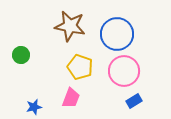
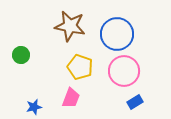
blue rectangle: moved 1 px right, 1 px down
